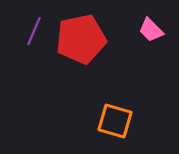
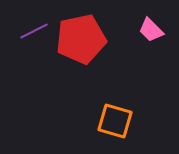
purple line: rotated 40 degrees clockwise
